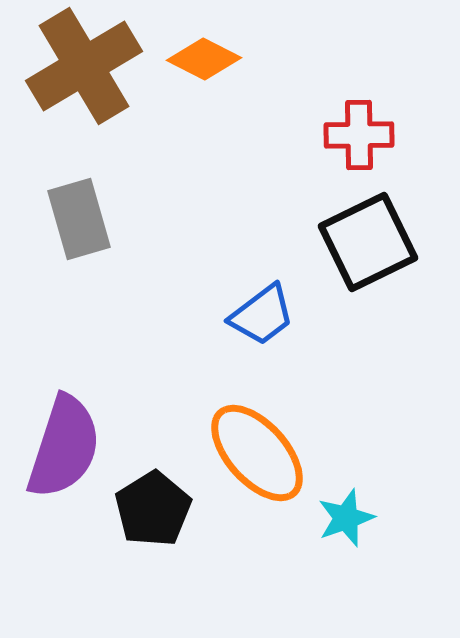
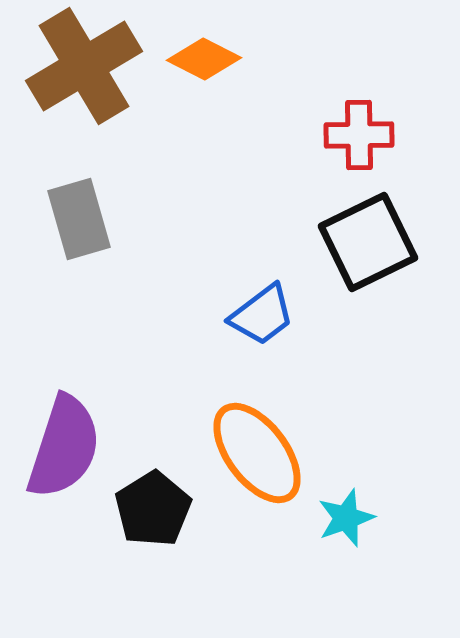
orange ellipse: rotated 5 degrees clockwise
